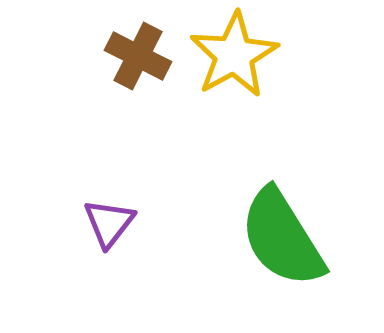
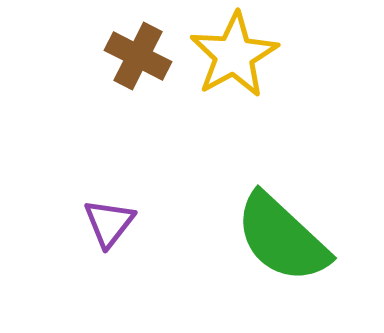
green semicircle: rotated 15 degrees counterclockwise
